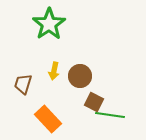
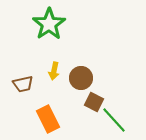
brown circle: moved 1 px right, 2 px down
brown trapezoid: rotated 120 degrees counterclockwise
green line: moved 4 px right, 5 px down; rotated 40 degrees clockwise
orange rectangle: rotated 16 degrees clockwise
